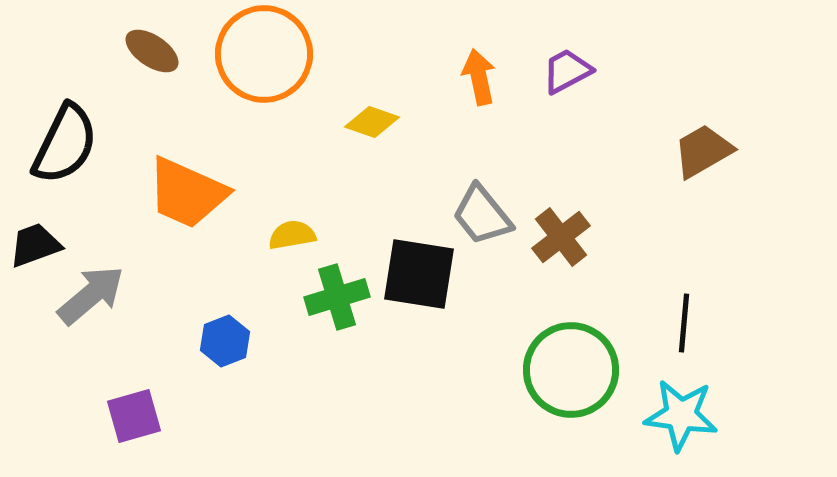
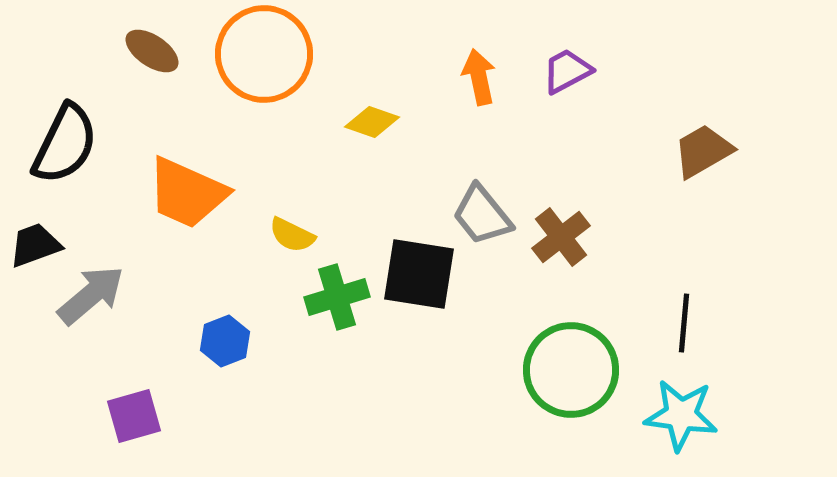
yellow semicircle: rotated 144 degrees counterclockwise
